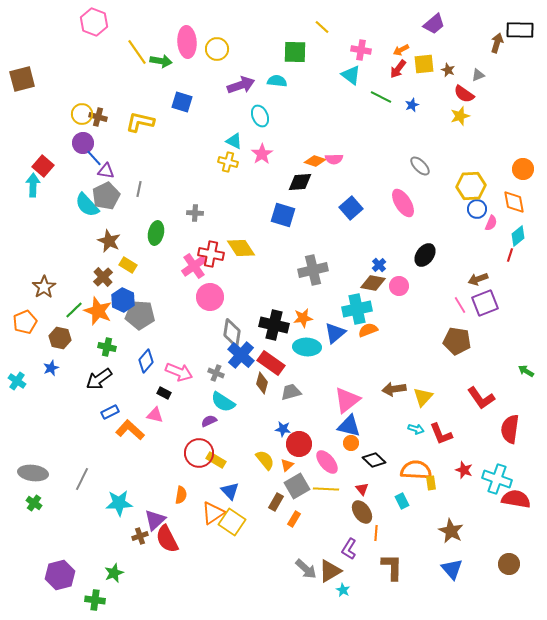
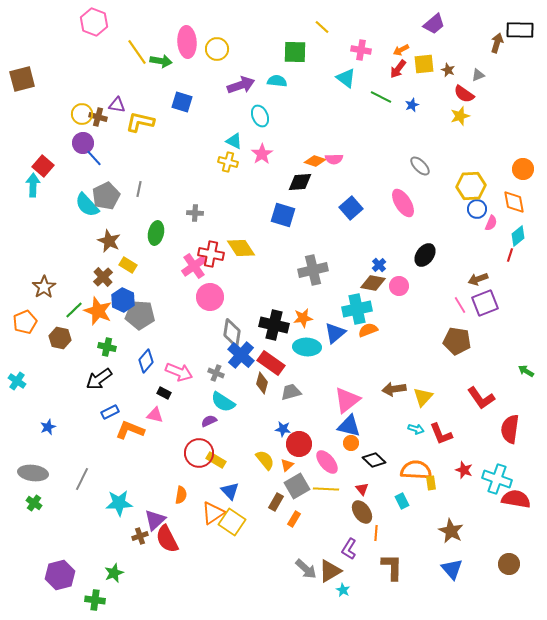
cyan triangle at (351, 75): moved 5 px left, 3 px down
purple triangle at (106, 171): moved 11 px right, 66 px up
blue star at (51, 368): moved 3 px left, 59 px down
orange L-shape at (130, 430): rotated 20 degrees counterclockwise
